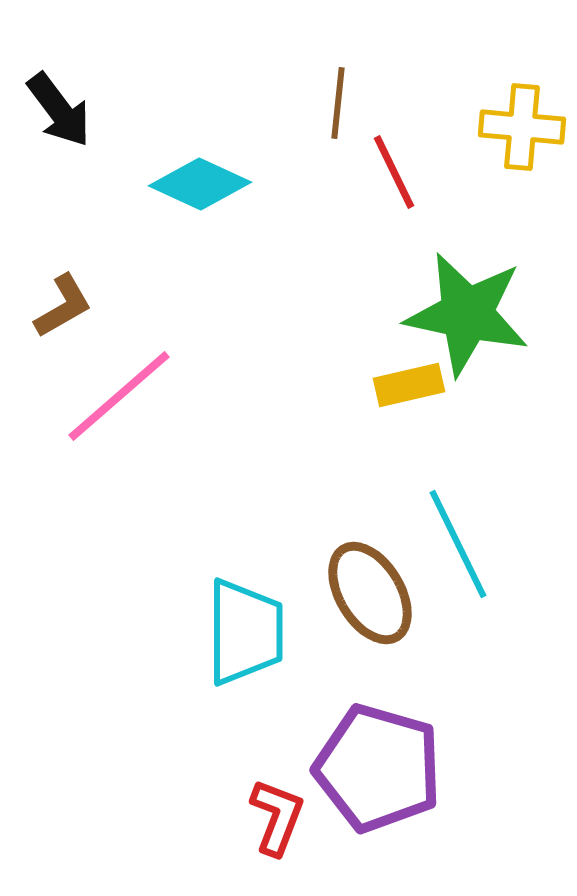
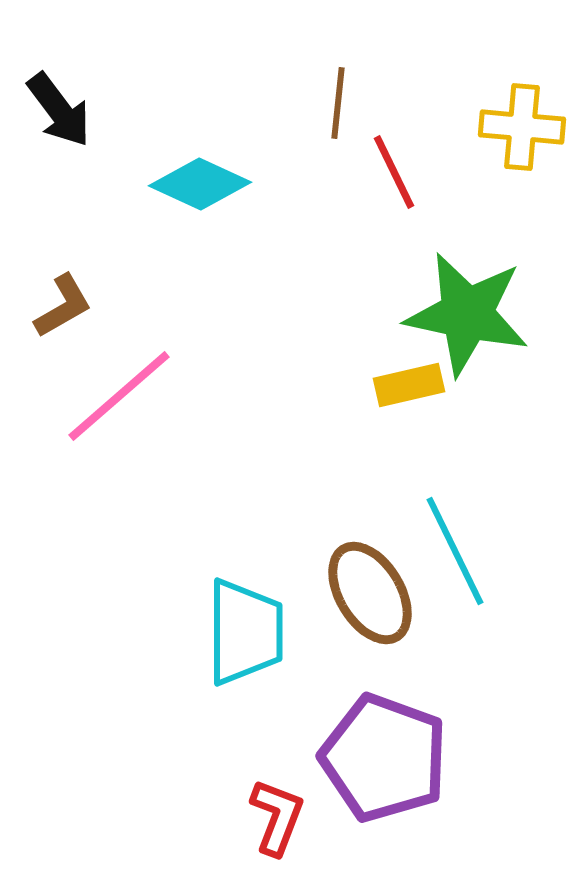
cyan line: moved 3 px left, 7 px down
purple pentagon: moved 6 px right, 10 px up; rotated 4 degrees clockwise
